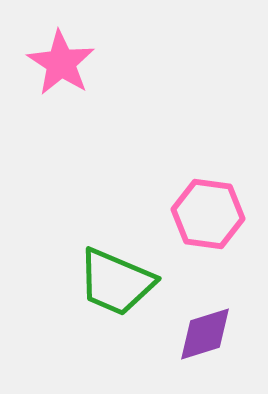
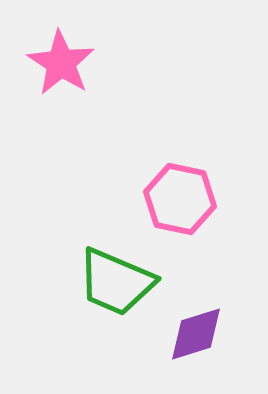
pink hexagon: moved 28 px left, 15 px up; rotated 4 degrees clockwise
purple diamond: moved 9 px left
